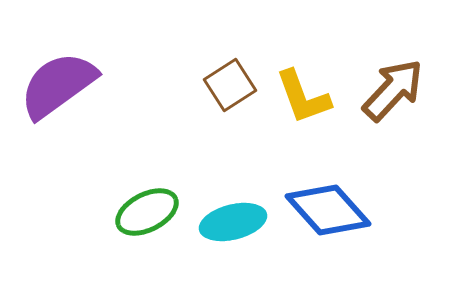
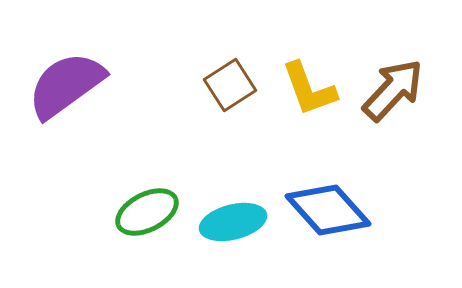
purple semicircle: moved 8 px right
yellow L-shape: moved 6 px right, 8 px up
